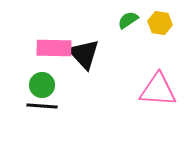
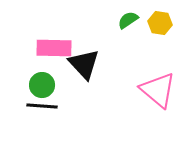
black triangle: moved 10 px down
pink triangle: rotated 36 degrees clockwise
